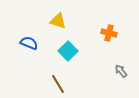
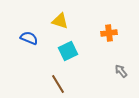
yellow triangle: moved 2 px right
orange cross: rotated 21 degrees counterclockwise
blue semicircle: moved 5 px up
cyan square: rotated 18 degrees clockwise
